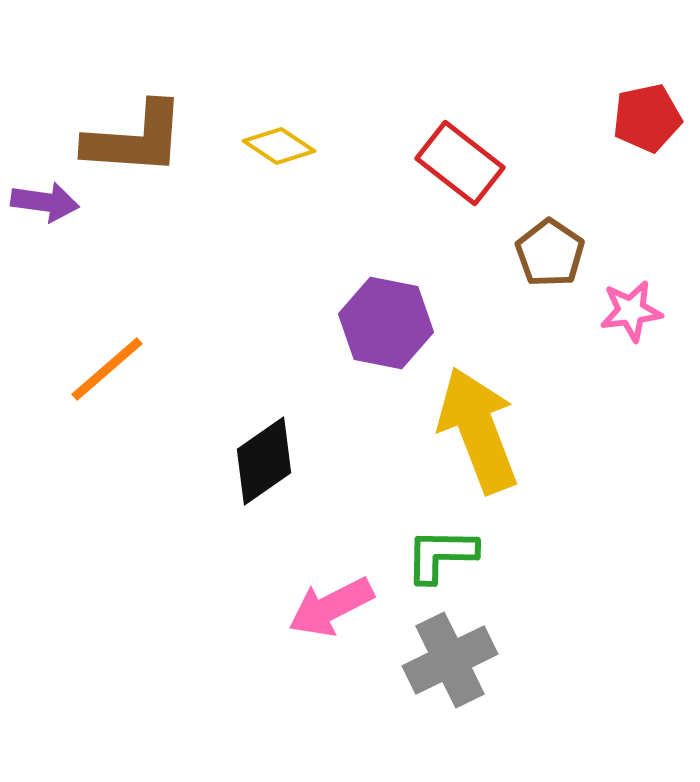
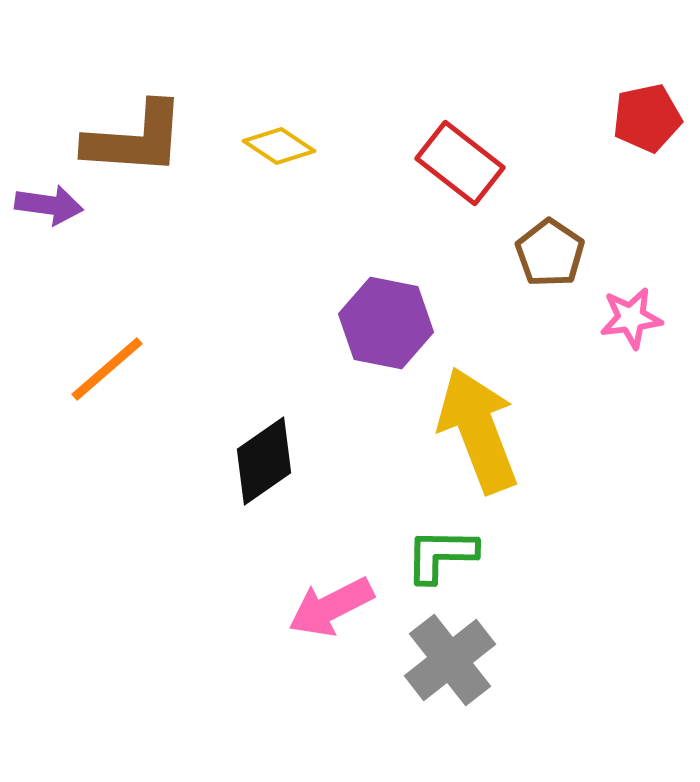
purple arrow: moved 4 px right, 3 px down
pink star: moved 7 px down
gray cross: rotated 12 degrees counterclockwise
